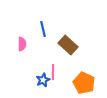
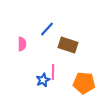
blue line: moved 4 px right; rotated 56 degrees clockwise
brown rectangle: rotated 24 degrees counterclockwise
orange pentagon: rotated 20 degrees counterclockwise
